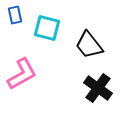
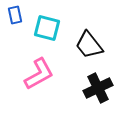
pink L-shape: moved 17 px right
black cross: rotated 28 degrees clockwise
